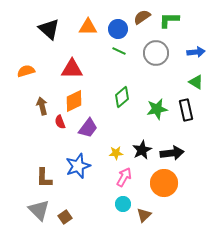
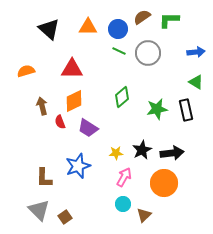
gray circle: moved 8 px left
purple trapezoid: rotated 85 degrees clockwise
